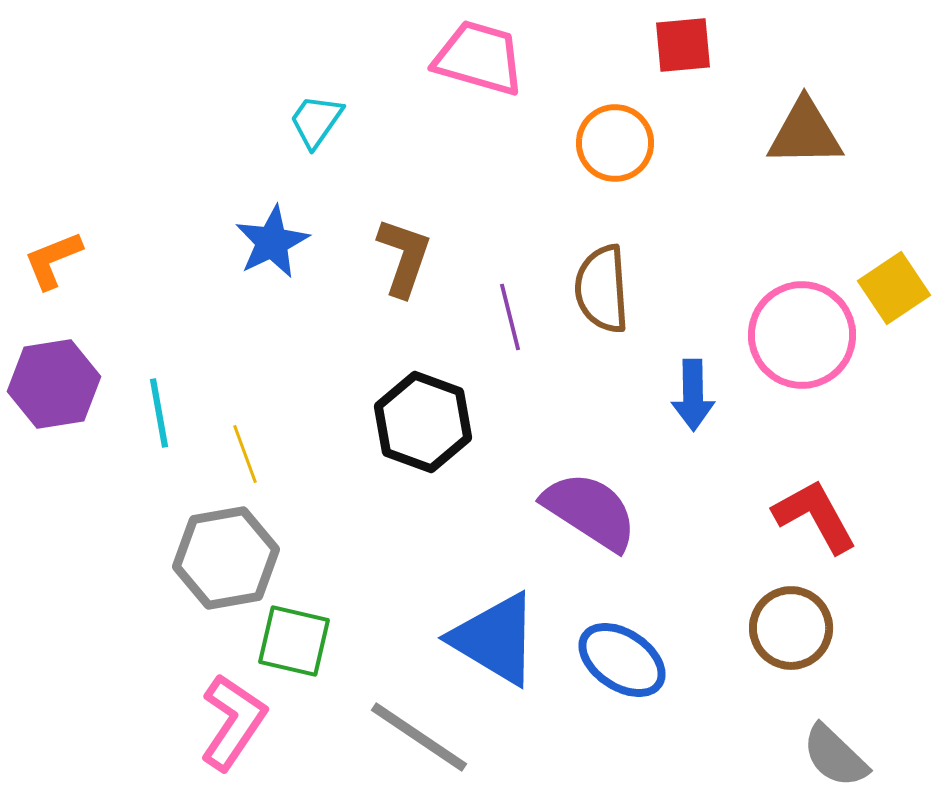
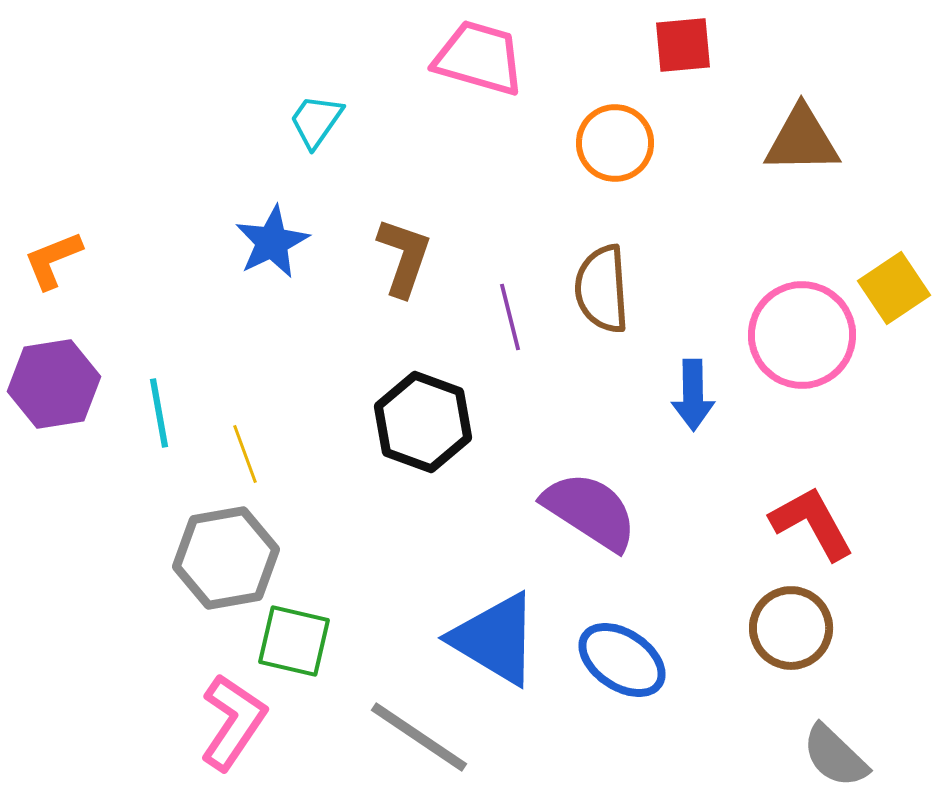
brown triangle: moved 3 px left, 7 px down
red L-shape: moved 3 px left, 7 px down
